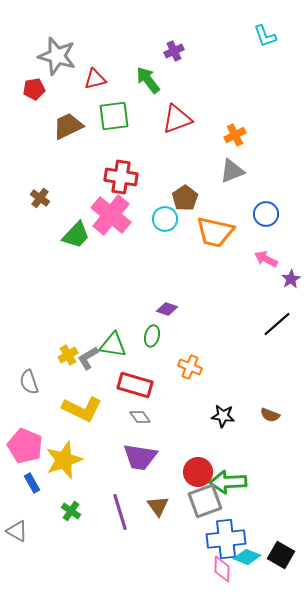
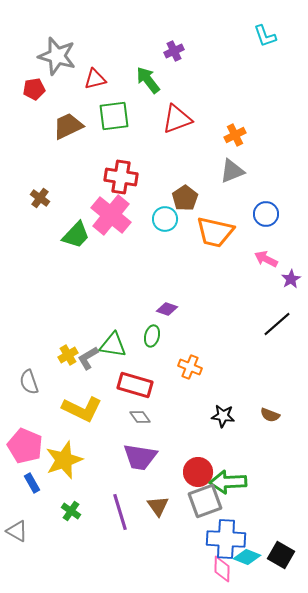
blue cross at (226, 539): rotated 9 degrees clockwise
